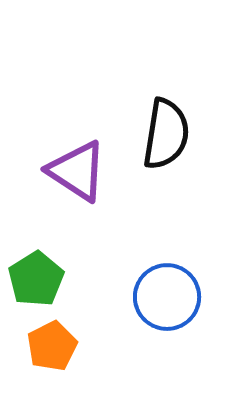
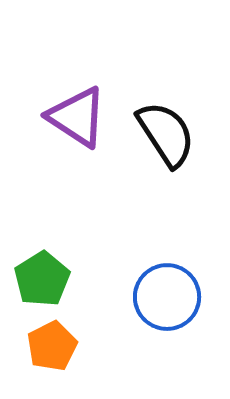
black semicircle: rotated 42 degrees counterclockwise
purple triangle: moved 54 px up
green pentagon: moved 6 px right
